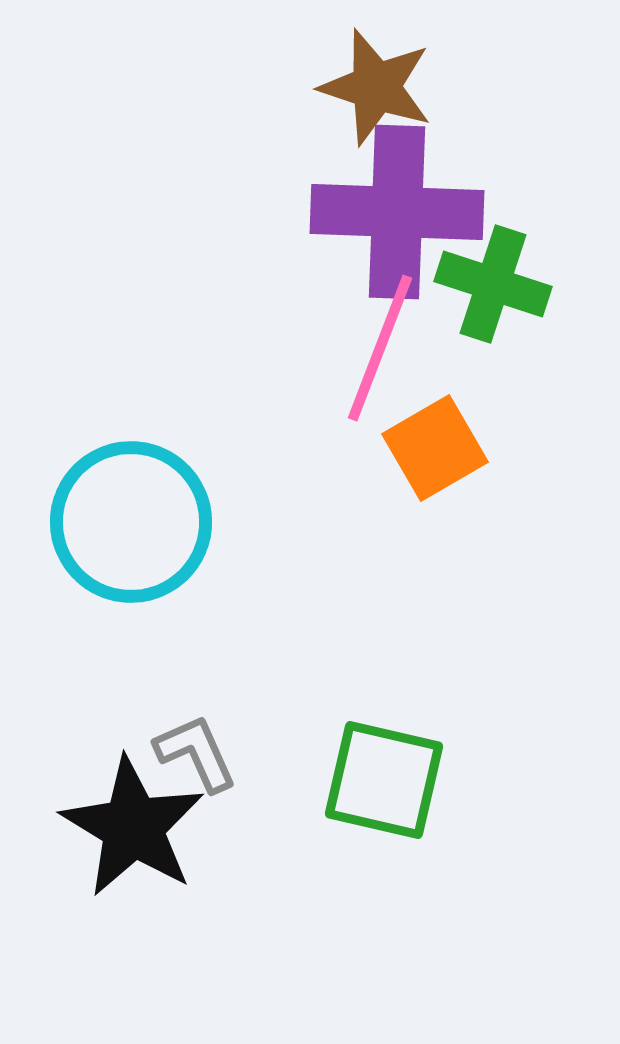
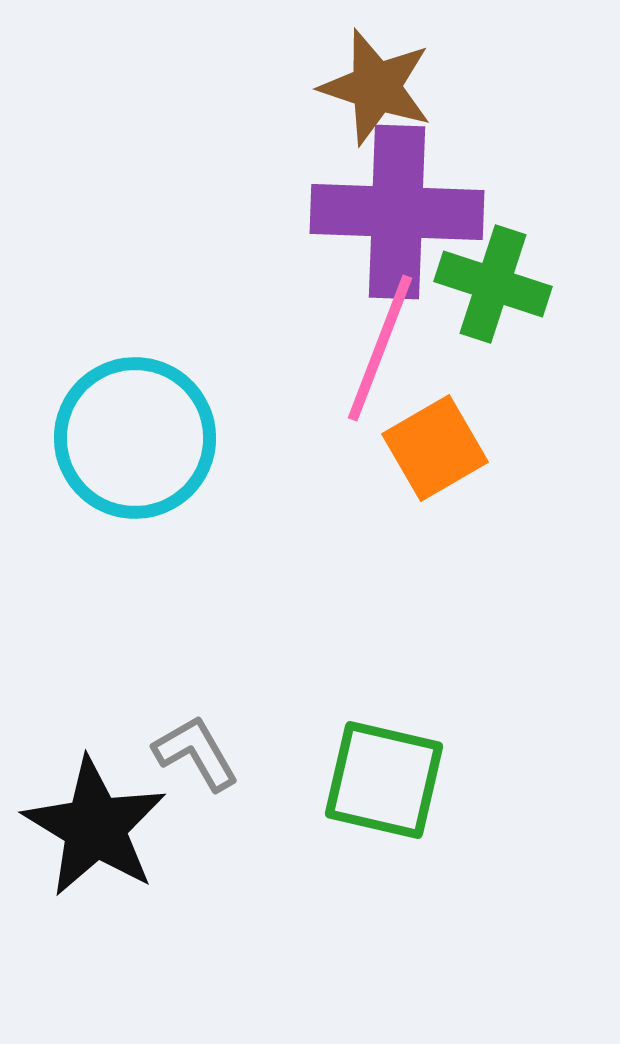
cyan circle: moved 4 px right, 84 px up
gray L-shape: rotated 6 degrees counterclockwise
black star: moved 38 px left
